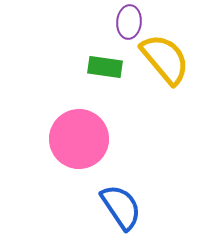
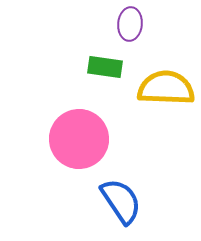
purple ellipse: moved 1 px right, 2 px down
yellow semicircle: moved 1 px right, 29 px down; rotated 48 degrees counterclockwise
blue semicircle: moved 6 px up
